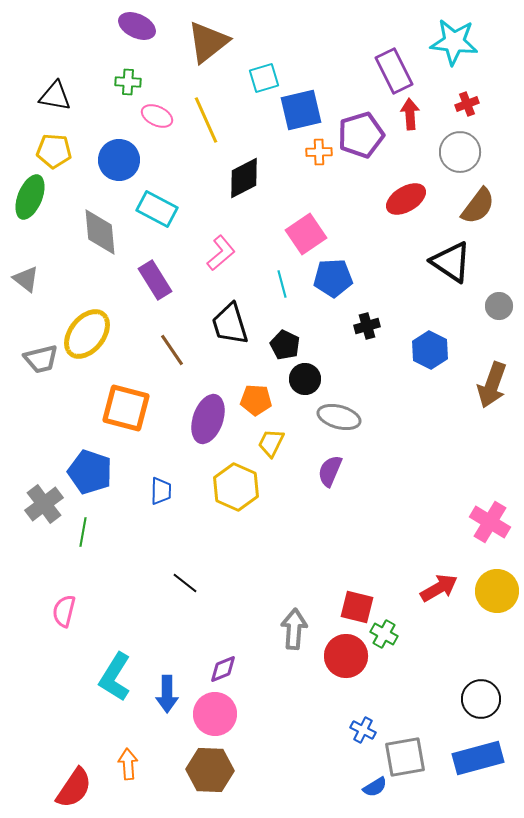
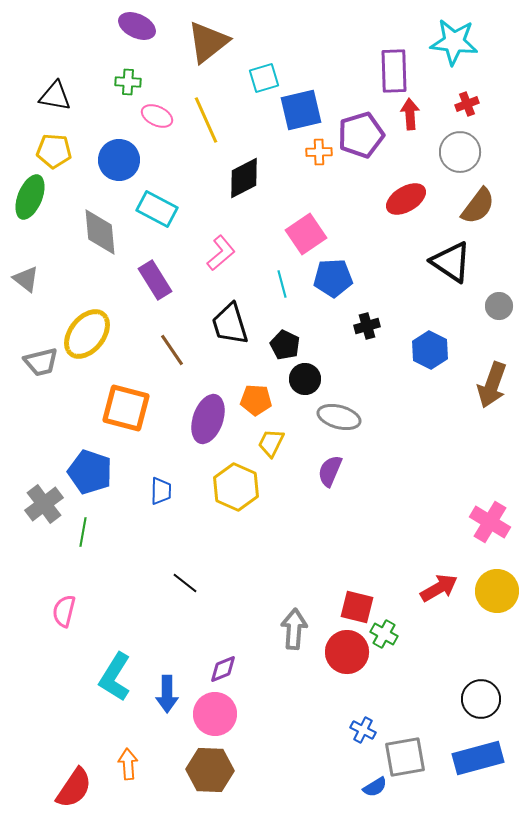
purple rectangle at (394, 71): rotated 24 degrees clockwise
gray trapezoid at (41, 359): moved 3 px down
red circle at (346, 656): moved 1 px right, 4 px up
